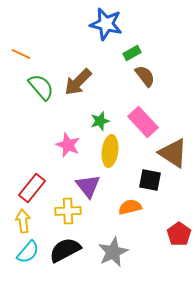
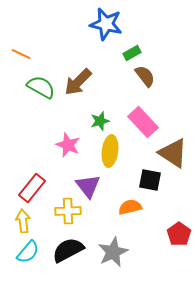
green semicircle: rotated 20 degrees counterclockwise
black semicircle: moved 3 px right
